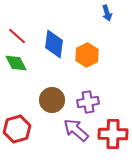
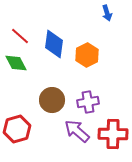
red line: moved 3 px right
purple arrow: moved 1 px right, 1 px down
